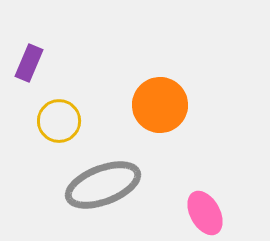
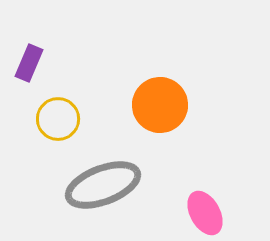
yellow circle: moved 1 px left, 2 px up
